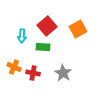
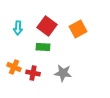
red square: rotated 12 degrees counterclockwise
cyan arrow: moved 4 px left, 8 px up
gray star: rotated 24 degrees counterclockwise
